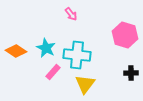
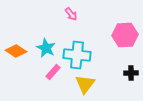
pink hexagon: rotated 20 degrees counterclockwise
